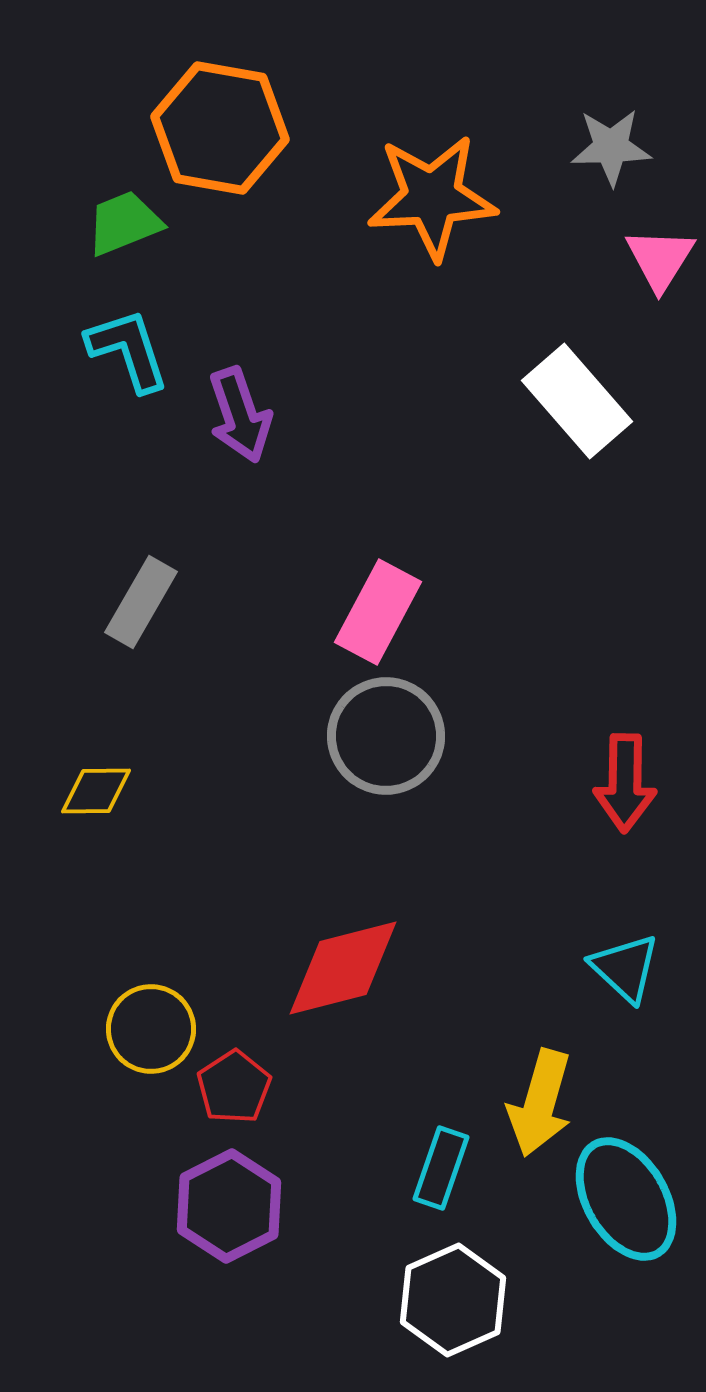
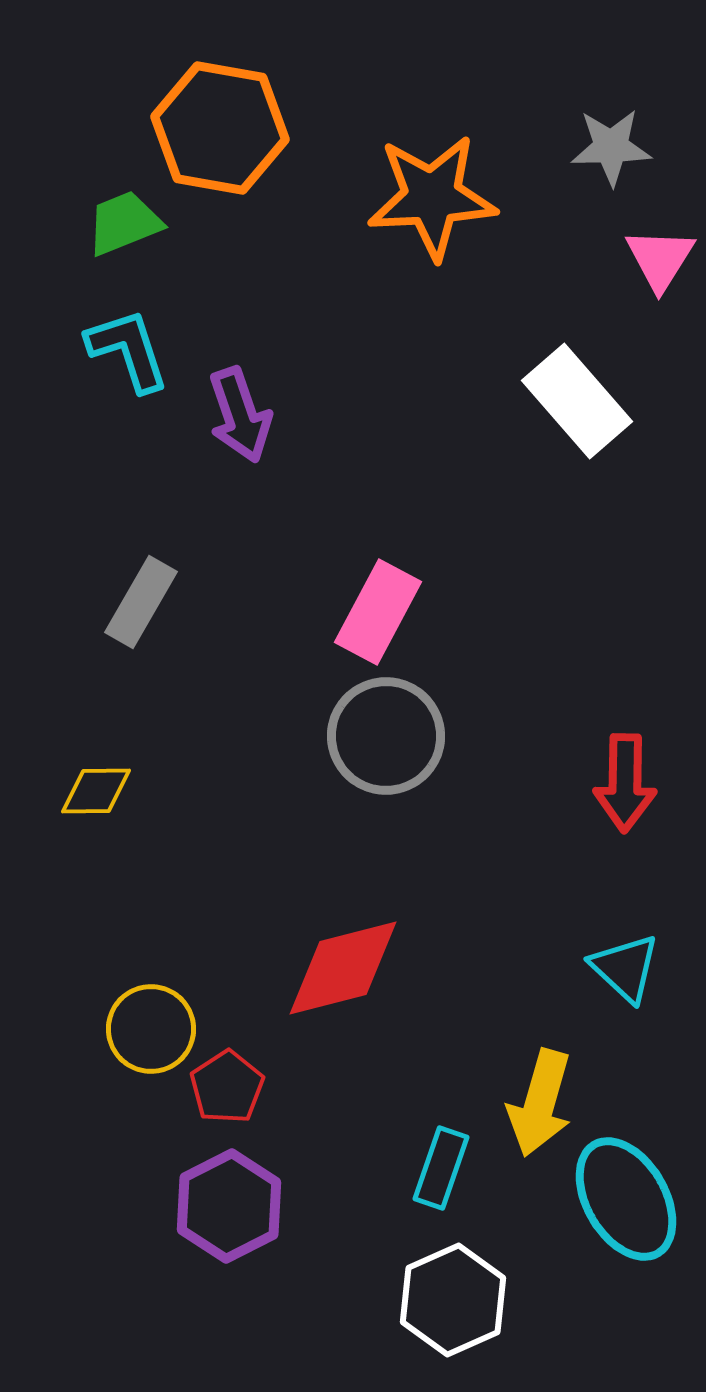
red pentagon: moved 7 px left
